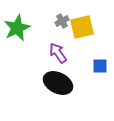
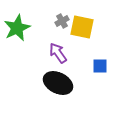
yellow square: rotated 25 degrees clockwise
